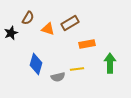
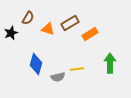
orange rectangle: moved 3 px right, 10 px up; rotated 21 degrees counterclockwise
